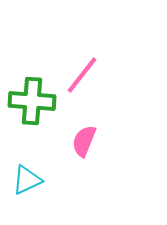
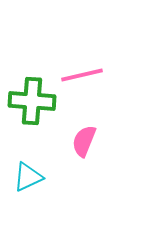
pink line: rotated 39 degrees clockwise
cyan triangle: moved 1 px right, 3 px up
